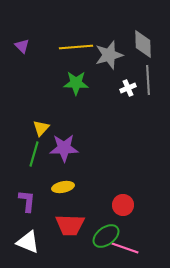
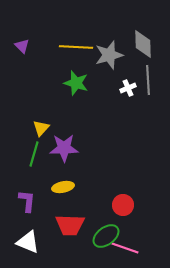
yellow line: rotated 8 degrees clockwise
green star: rotated 15 degrees clockwise
